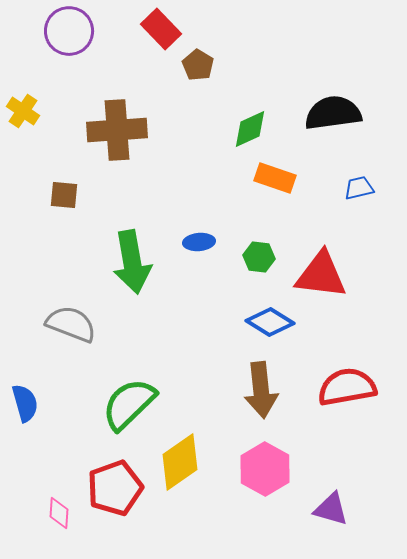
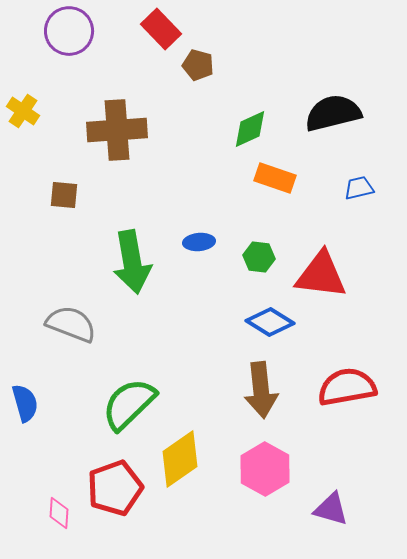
brown pentagon: rotated 16 degrees counterclockwise
black semicircle: rotated 6 degrees counterclockwise
yellow diamond: moved 3 px up
